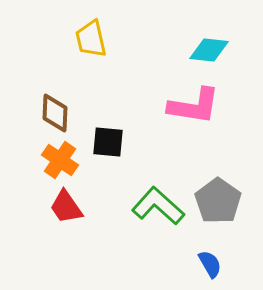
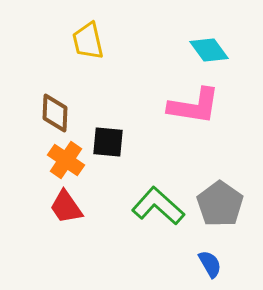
yellow trapezoid: moved 3 px left, 2 px down
cyan diamond: rotated 48 degrees clockwise
orange cross: moved 6 px right
gray pentagon: moved 2 px right, 3 px down
